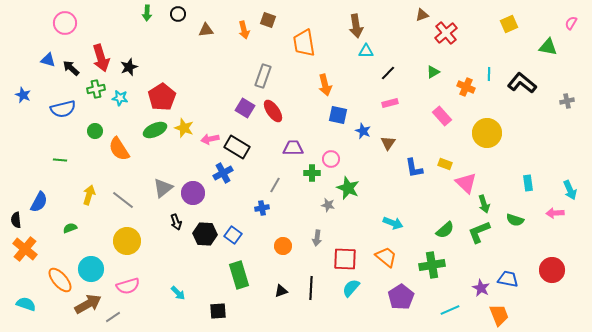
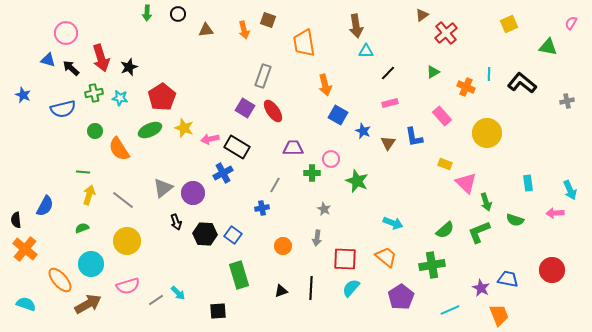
brown triangle at (422, 15): rotated 16 degrees counterclockwise
pink circle at (65, 23): moved 1 px right, 10 px down
green cross at (96, 89): moved 2 px left, 4 px down
blue square at (338, 115): rotated 18 degrees clockwise
green ellipse at (155, 130): moved 5 px left
green line at (60, 160): moved 23 px right, 12 px down
blue L-shape at (414, 168): moved 31 px up
green star at (348, 188): moved 9 px right, 7 px up
blue semicircle at (39, 202): moved 6 px right, 4 px down
green arrow at (484, 204): moved 2 px right, 2 px up
gray star at (328, 205): moved 4 px left, 4 px down; rotated 16 degrees clockwise
green semicircle at (70, 228): moved 12 px right
cyan circle at (91, 269): moved 5 px up
gray line at (113, 317): moved 43 px right, 17 px up
